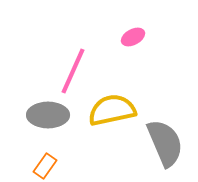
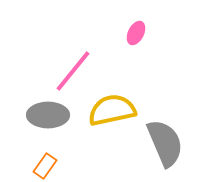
pink ellipse: moved 3 px right, 4 px up; rotated 35 degrees counterclockwise
pink line: rotated 15 degrees clockwise
